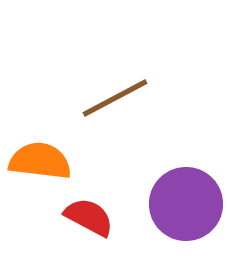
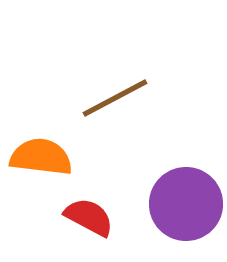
orange semicircle: moved 1 px right, 4 px up
